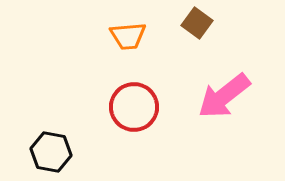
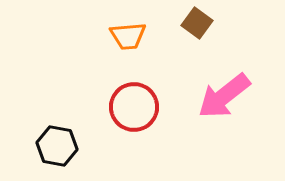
black hexagon: moved 6 px right, 6 px up
